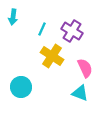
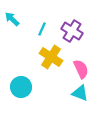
cyan arrow: moved 1 px left, 2 px down; rotated 126 degrees clockwise
yellow cross: moved 1 px left, 1 px down
pink semicircle: moved 4 px left, 1 px down
